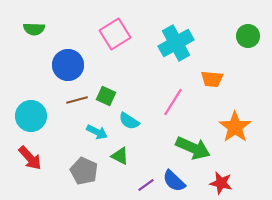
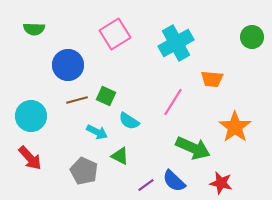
green circle: moved 4 px right, 1 px down
